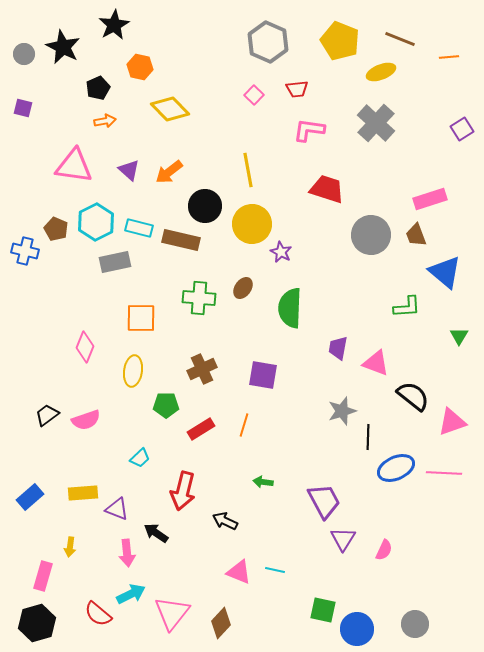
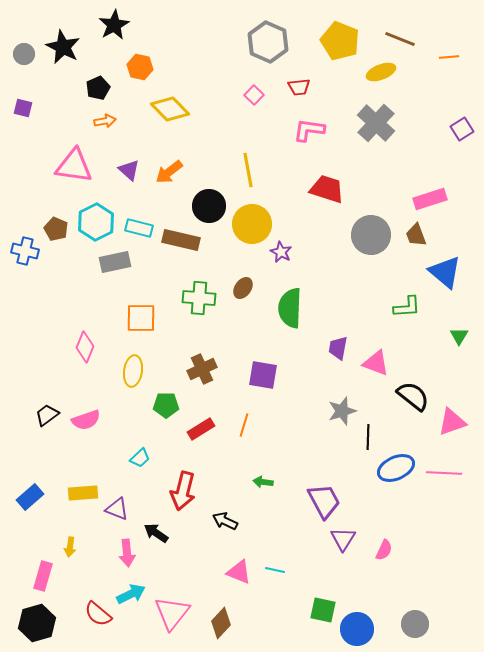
red trapezoid at (297, 89): moved 2 px right, 2 px up
black circle at (205, 206): moved 4 px right
